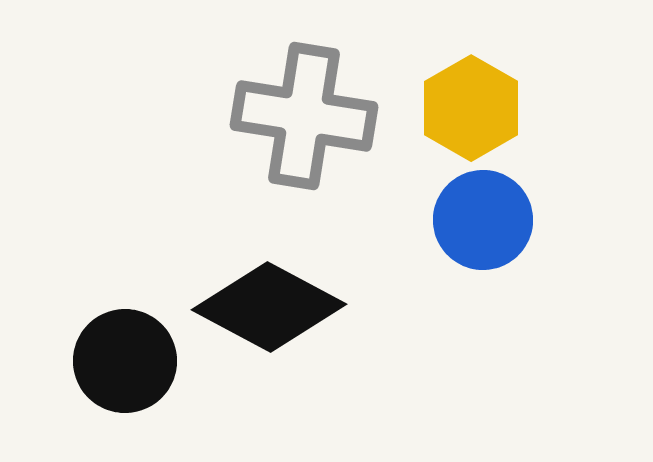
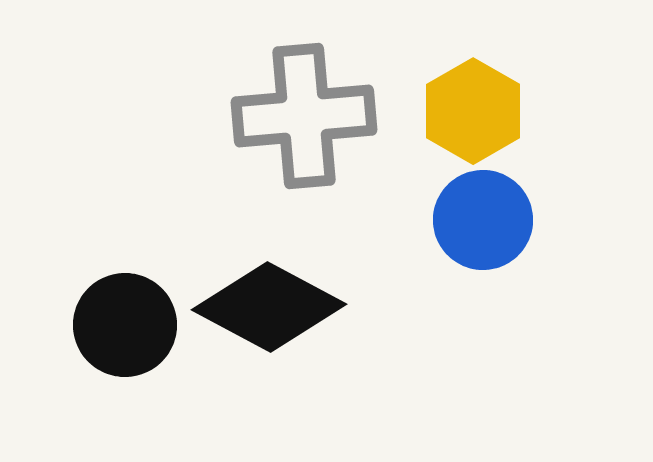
yellow hexagon: moved 2 px right, 3 px down
gray cross: rotated 14 degrees counterclockwise
black circle: moved 36 px up
